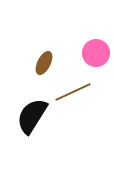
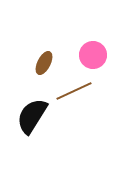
pink circle: moved 3 px left, 2 px down
brown line: moved 1 px right, 1 px up
